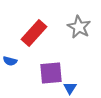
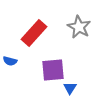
purple square: moved 2 px right, 3 px up
